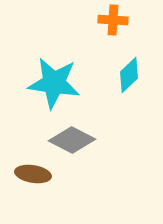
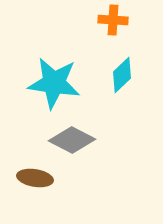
cyan diamond: moved 7 px left
brown ellipse: moved 2 px right, 4 px down
